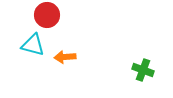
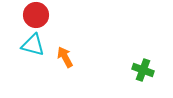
red circle: moved 11 px left
orange arrow: rotated 65 degrees clockwise
